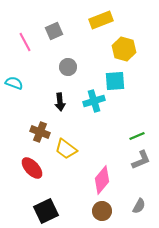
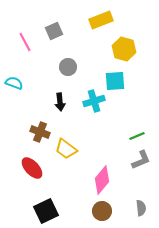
gray semicircle: moved 2 px right, 2 px down; rotated 35 degrees counterclockwise
